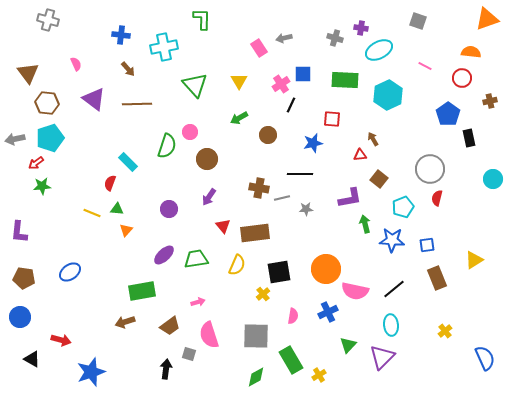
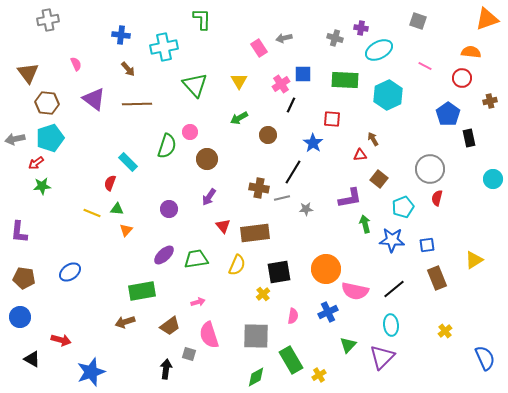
gray cross at (48, 20): rotated 25 degrees counterclockwise
blue star at (313, 143): rotated 24 degrees counterclockwise
black line at (300, 174): moved 7 px left, 2 px up; rotated 60 degrees counterclockwise
